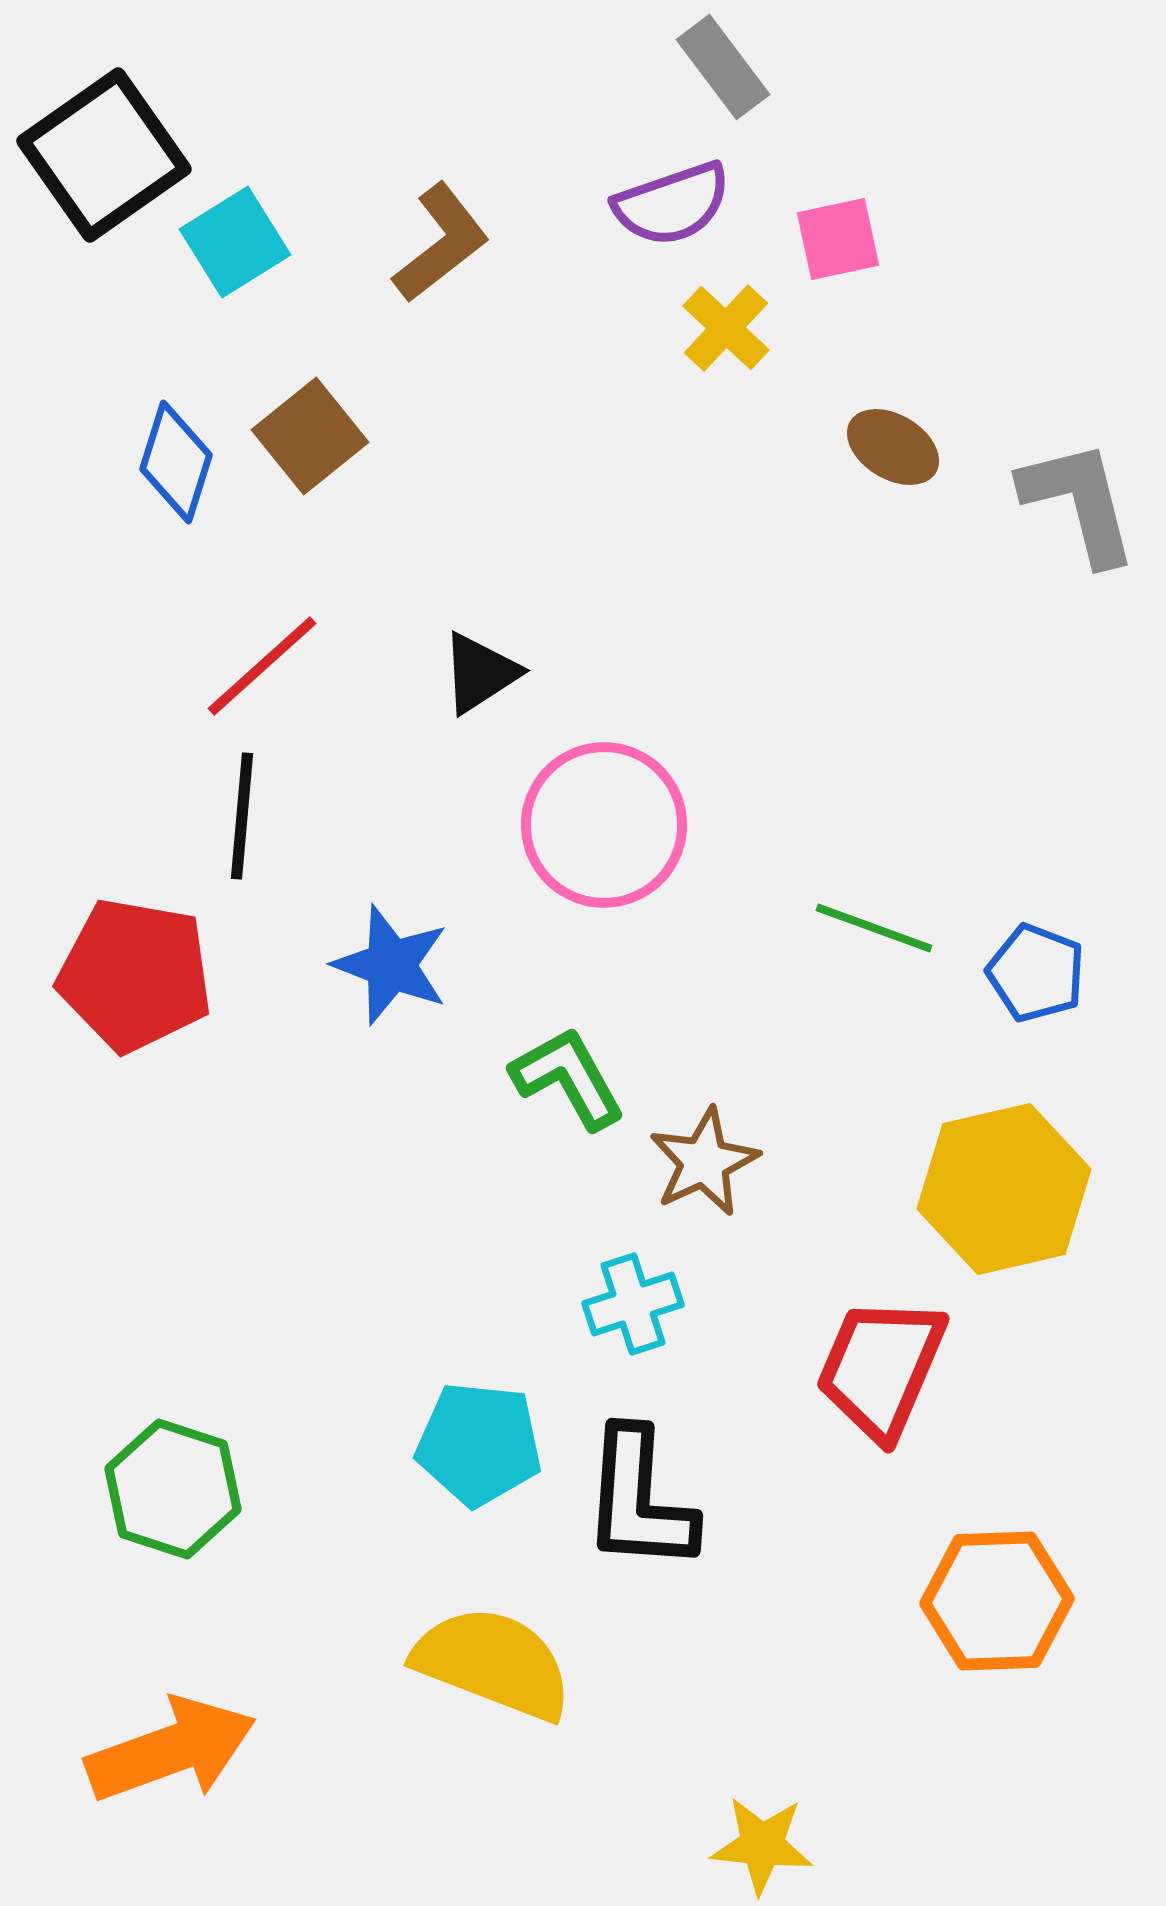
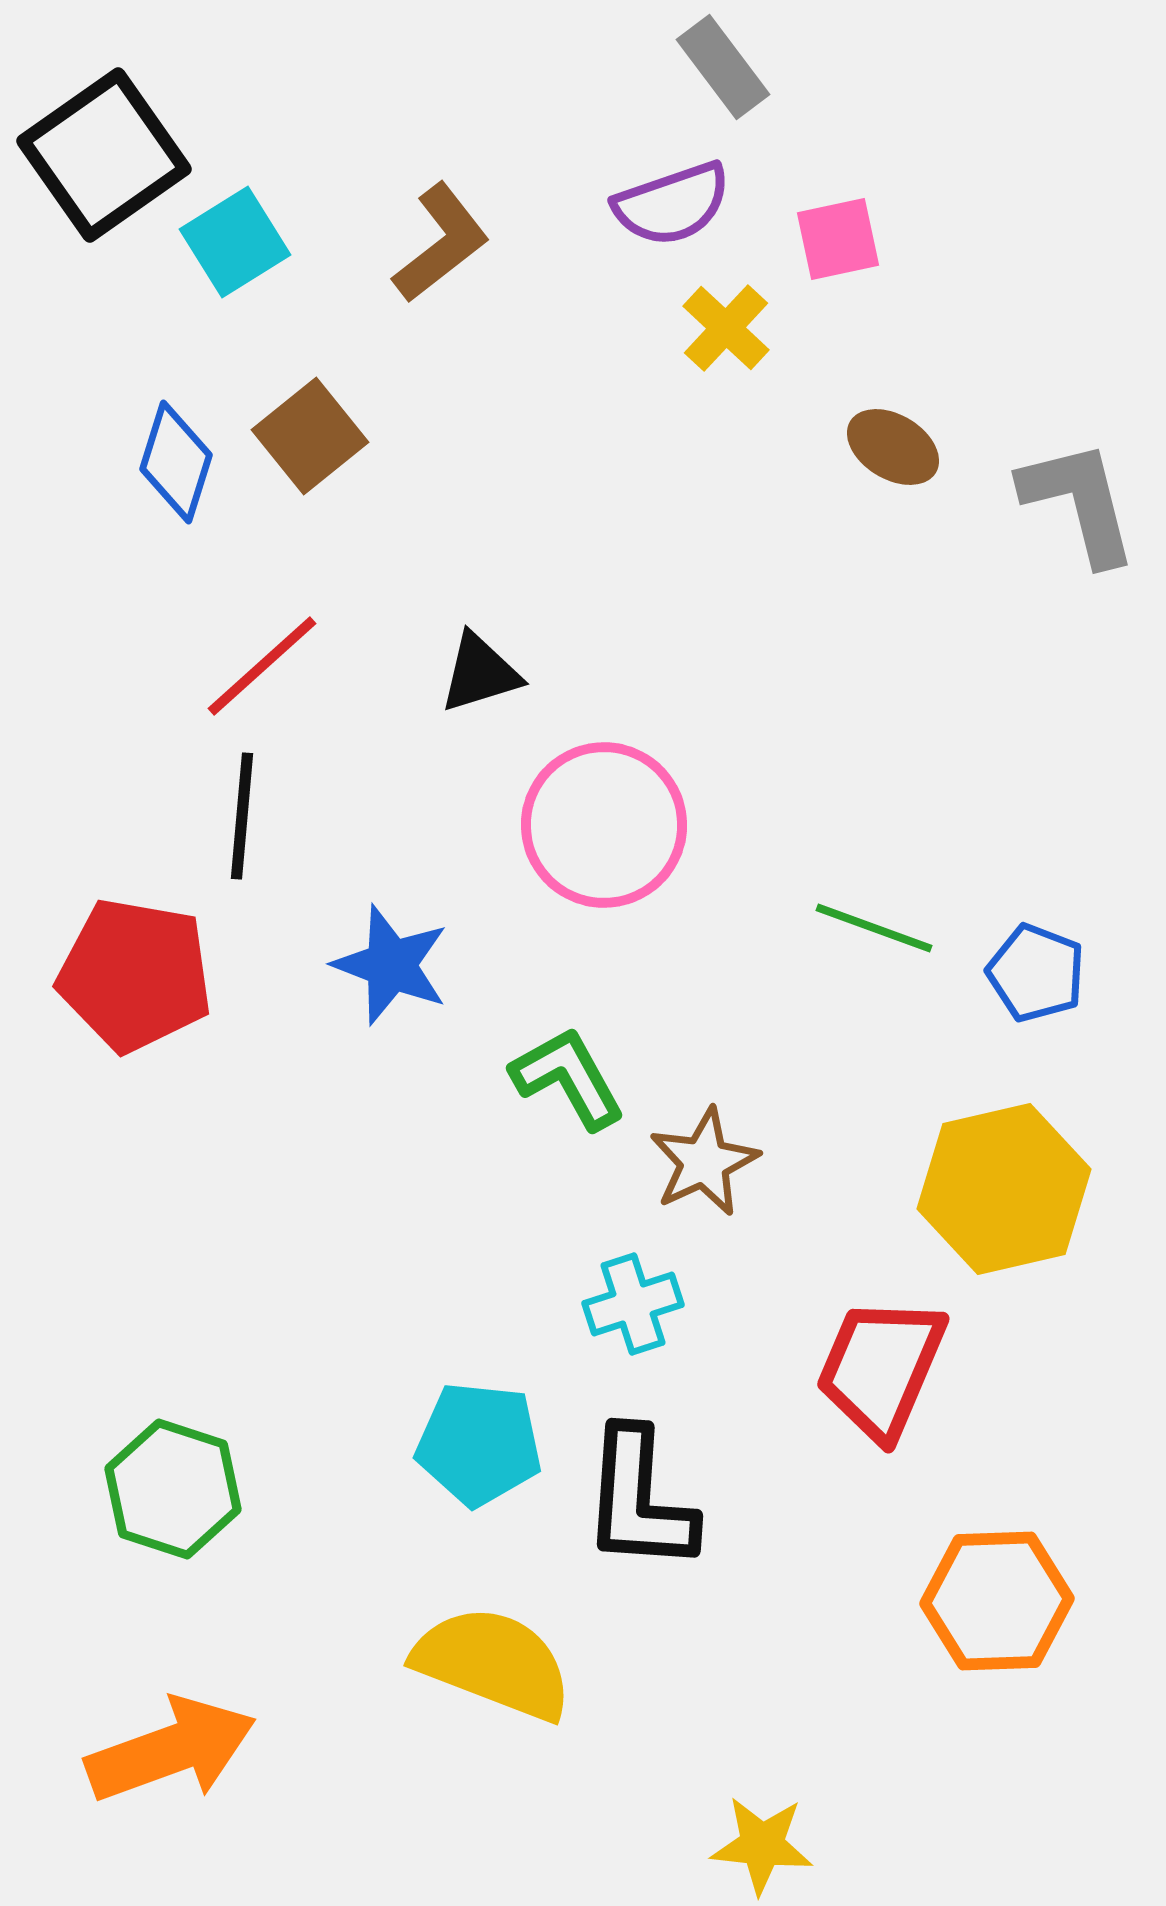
black triangle: rotated 16 degrees clockwise
